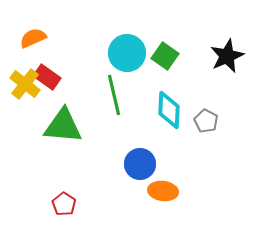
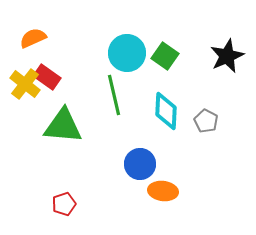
cyan diamond: moved 3 px left, 1 px down
red pentagon: rotated 20 degrees clockwise
